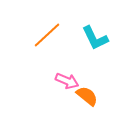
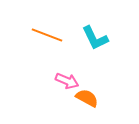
orange line: rotated 64 degrees clockwise
orange semicircle: moved 2 px down; rotated 10 degrees counterclockwise
